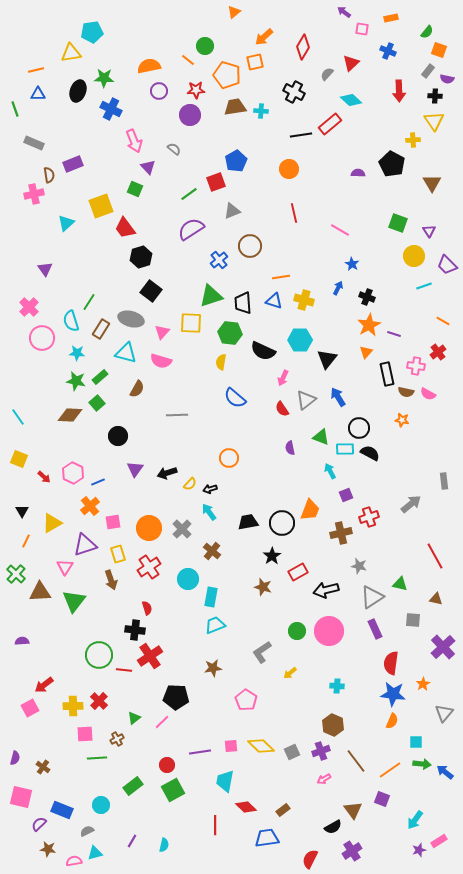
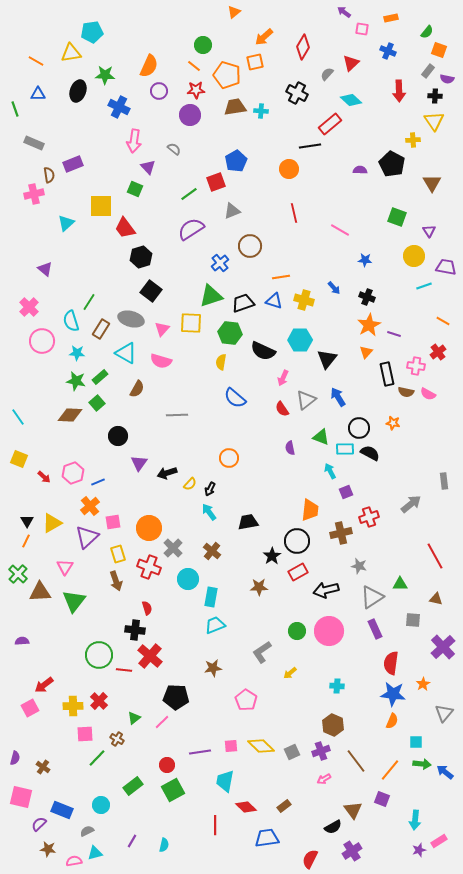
green circle at (205, 46): moved 2 px left, 1 px up
orange line at (188, 60): moved 6 px right, 6 px down
orange semicircle at (149, 66): rotated 125 degrees clockwise
orange line at (36, 70): moved 9 px up; rotated 42 degrees clockwise
green star at (104, 78): moved 1 px right, 3 px up
black cross at (294, 92): moved 3 px right, 1 px down
blue cross at (111, 109): moved 8 px right, 2 px up
black line at (301, 135): moved 9 px right, 11 px down
pink arrow at (134, 141): rotated 30 degrees clockwise
purple semicircle at (358, 173): moved 2 px right, 3 px up
yellow square at (101, 206): rotated 20 degrees clockwise
green square at (398, 223): moved 1 px left, 6 px up
blue cross at (219, 260): moved 1 px right, 3 px down
blue star at (352, 264): moved 13 px right, 4 px up; rotated 24 degrees counterclockwise
purple trapezoid at (447, 265): moved 1 px left, 2 px down; rotated 145 degrees clockwise
purple triangle at (45, 269): rotated 14 degrees counterclockwise
blue arrow at (338, 288): moved 4 px left; rotated 112 degrees clockwise
black trapezoid at (243, 303): rotated 75 degrees clockwise
pink triangle at (162, 332): moved 3 px up
pink circle at (42, 338): moved 3 px down
cyan triangle at (126, 353): rotated 15 degrees clockwise
orange star at (402, 420): moved 9 px left, 3 px down
purple triangle at (135, 469): moved 4 px right, 6 px up
pink hexagon at (73, 473): rotated 15 degrees clockwise
black arrow at (210, 489): rotated 48 degrees counterclockwise
purple square at (346, 495): moved 3 px up
orange trapezoid at (310, 510): rotated 15 degrees counterclockwise
black triangle at (22, 511): moved 5 px right, 10 px down
black circle at (282, 523): moved 15 px right, 18 px down
gray cross at (182, 529): moved 9 px left, 19 px down
purple triangle at (85, 545): moved 2 px right, 8 px up; rotated 25 degrees counterclockwise
red cross at (149, 567): rotated 35 degrees counterclockwise
green cross at (16, 574): moved 2 px right
brown arrow at (111, 580): moved 5 px right, 1 px down
green triangle at (400, 584): rotated 14 degrees counterclockwise
brown star at (263, 587): moved 4 px left; rotated 18 degrees counterclockwise
red cross at (150, 656): rotated 15 degrees counterclockwise
brown cross at (117, 739): rotated 32 degrees counterclockwise
green line at (97, 758): rotated 42 degrees counterclockwise
orange line at (390, 770): rotated 15 degrees counterclockwise
brown rectangle at (283, 810): moved 1 px right, 4 px up
cyan arrow at (415, 820): rotated 30 degrees counterclockwise
